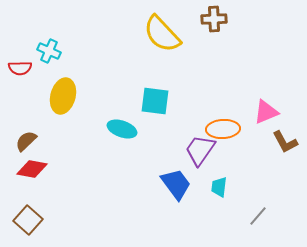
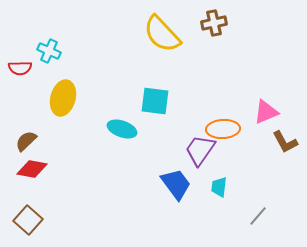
brown cross: moved 4 px down; rotated 10 degrees counterclockwise
yellow ellipse: moved 2 px down
